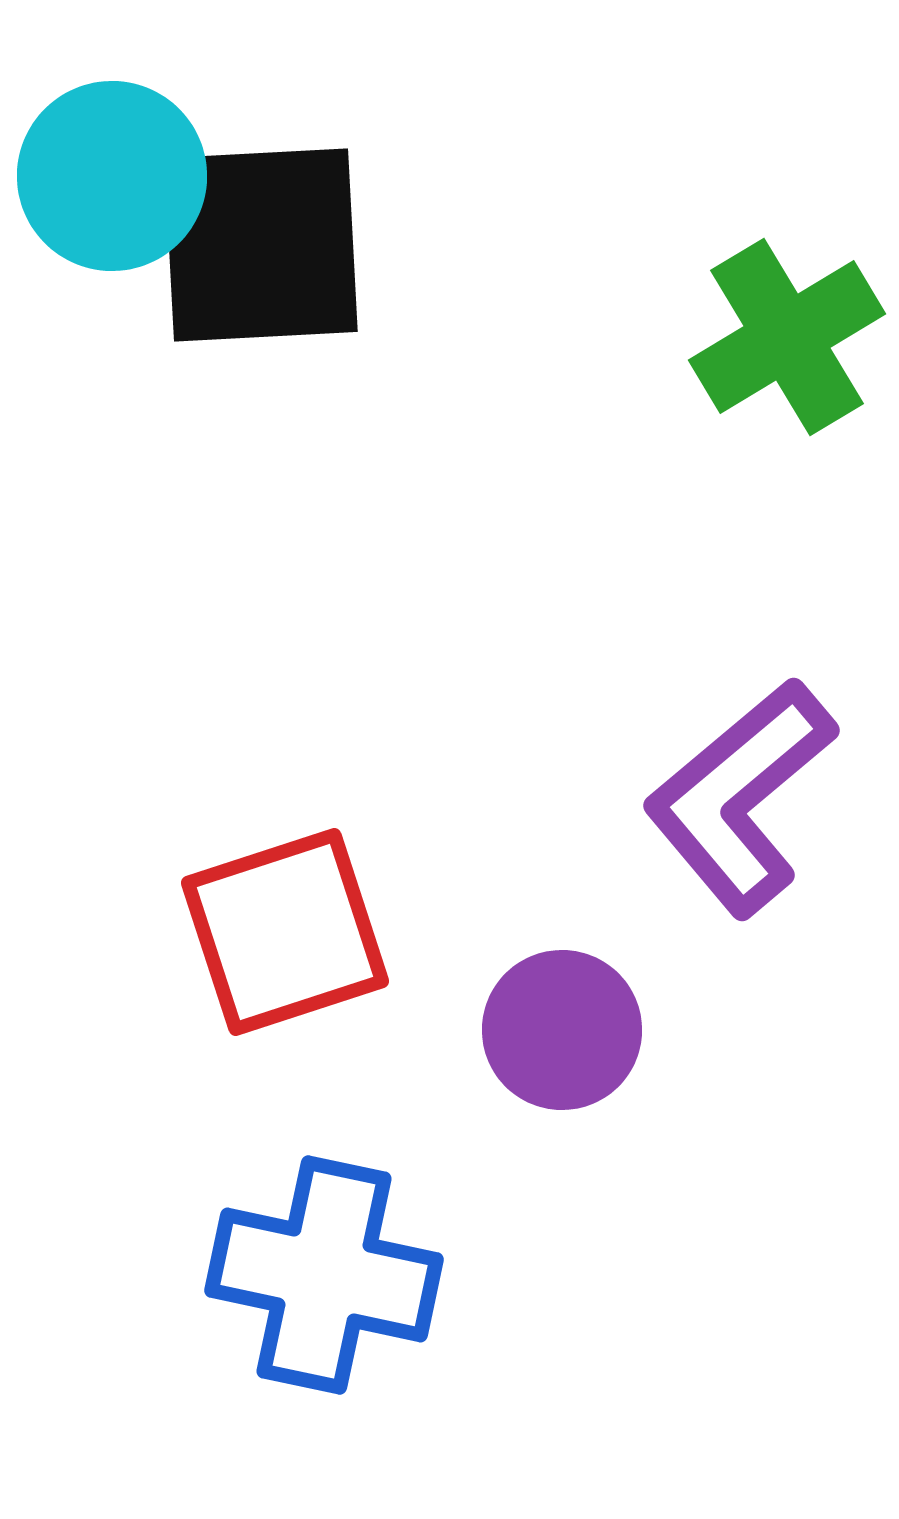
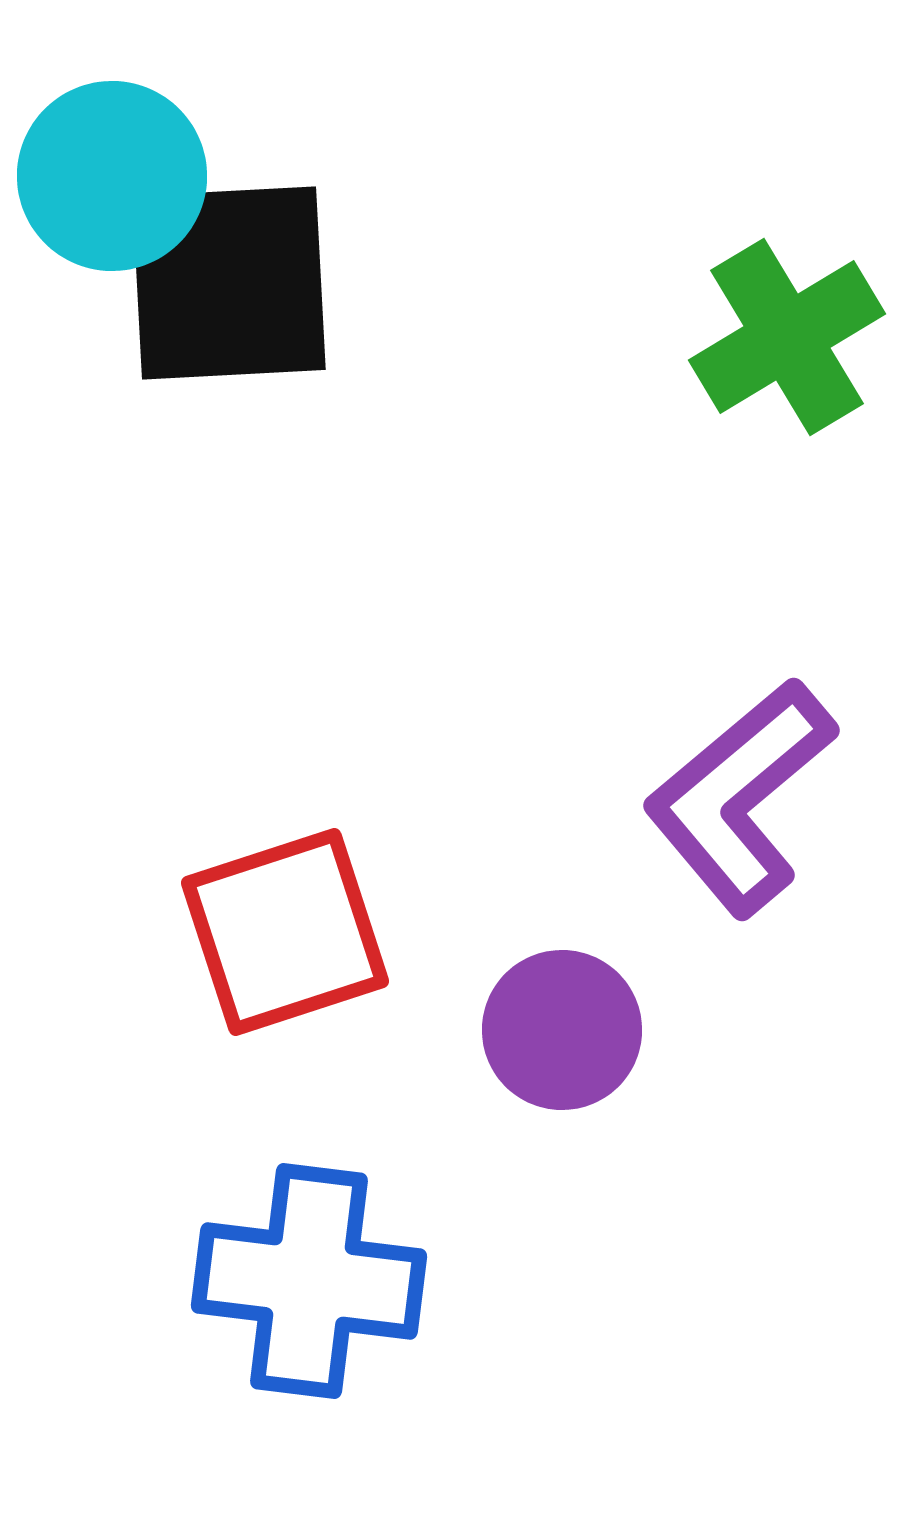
black square: moved 32 px left, 38 px down
blue cross: moved 15 px left, 6 px down; rotated 5 degrees counterclockwise
